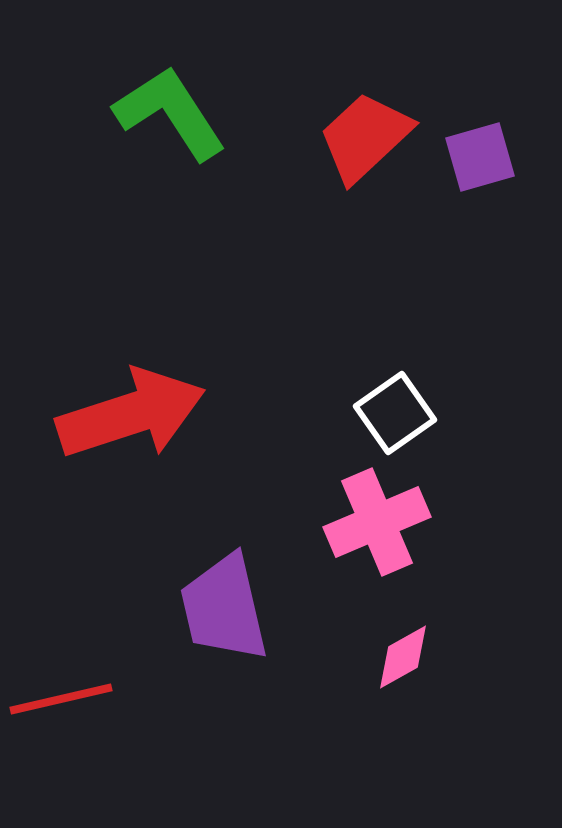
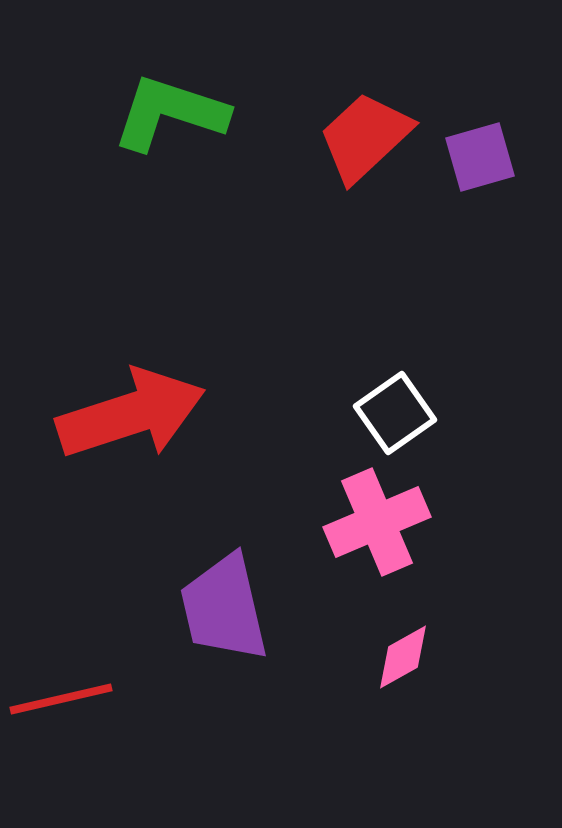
green L-shape: rotated 39 degrees counterclockwise
